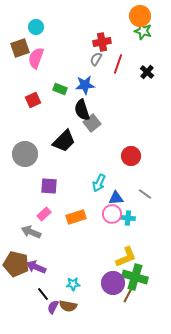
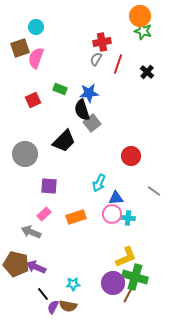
blue star: moved 4 px right, 8 px down
gray line: moved 9 px right, 3 px up
